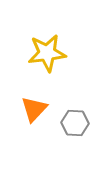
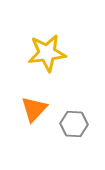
gray hexagon: moved 1 px left, 1 px down
